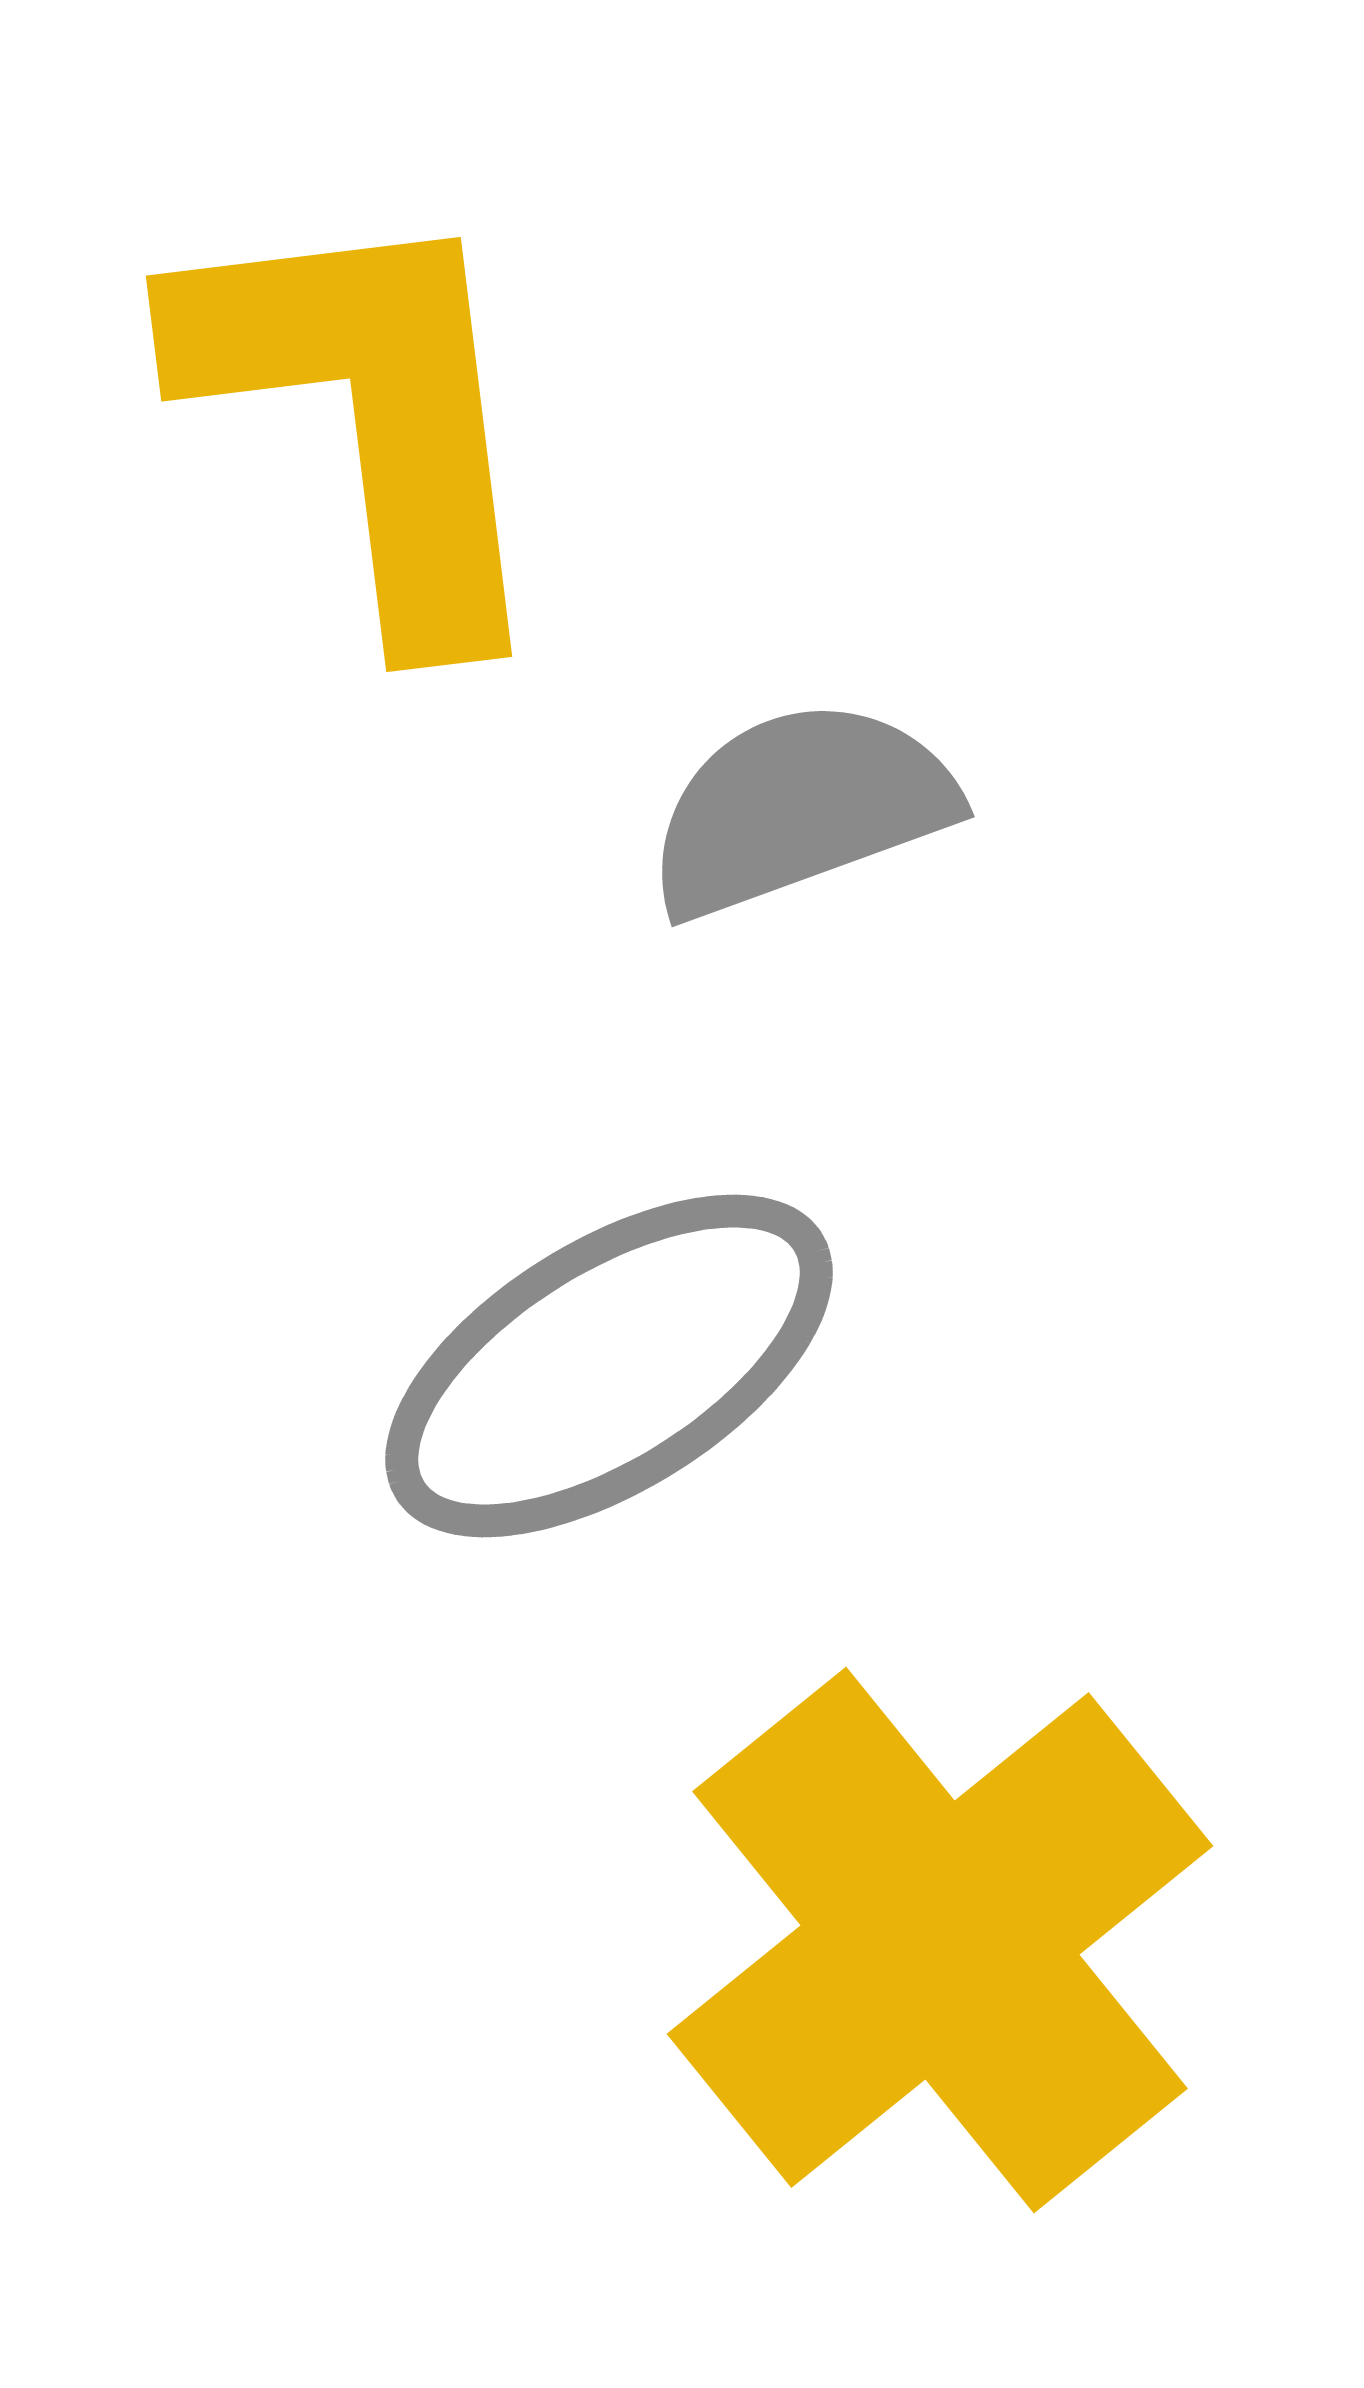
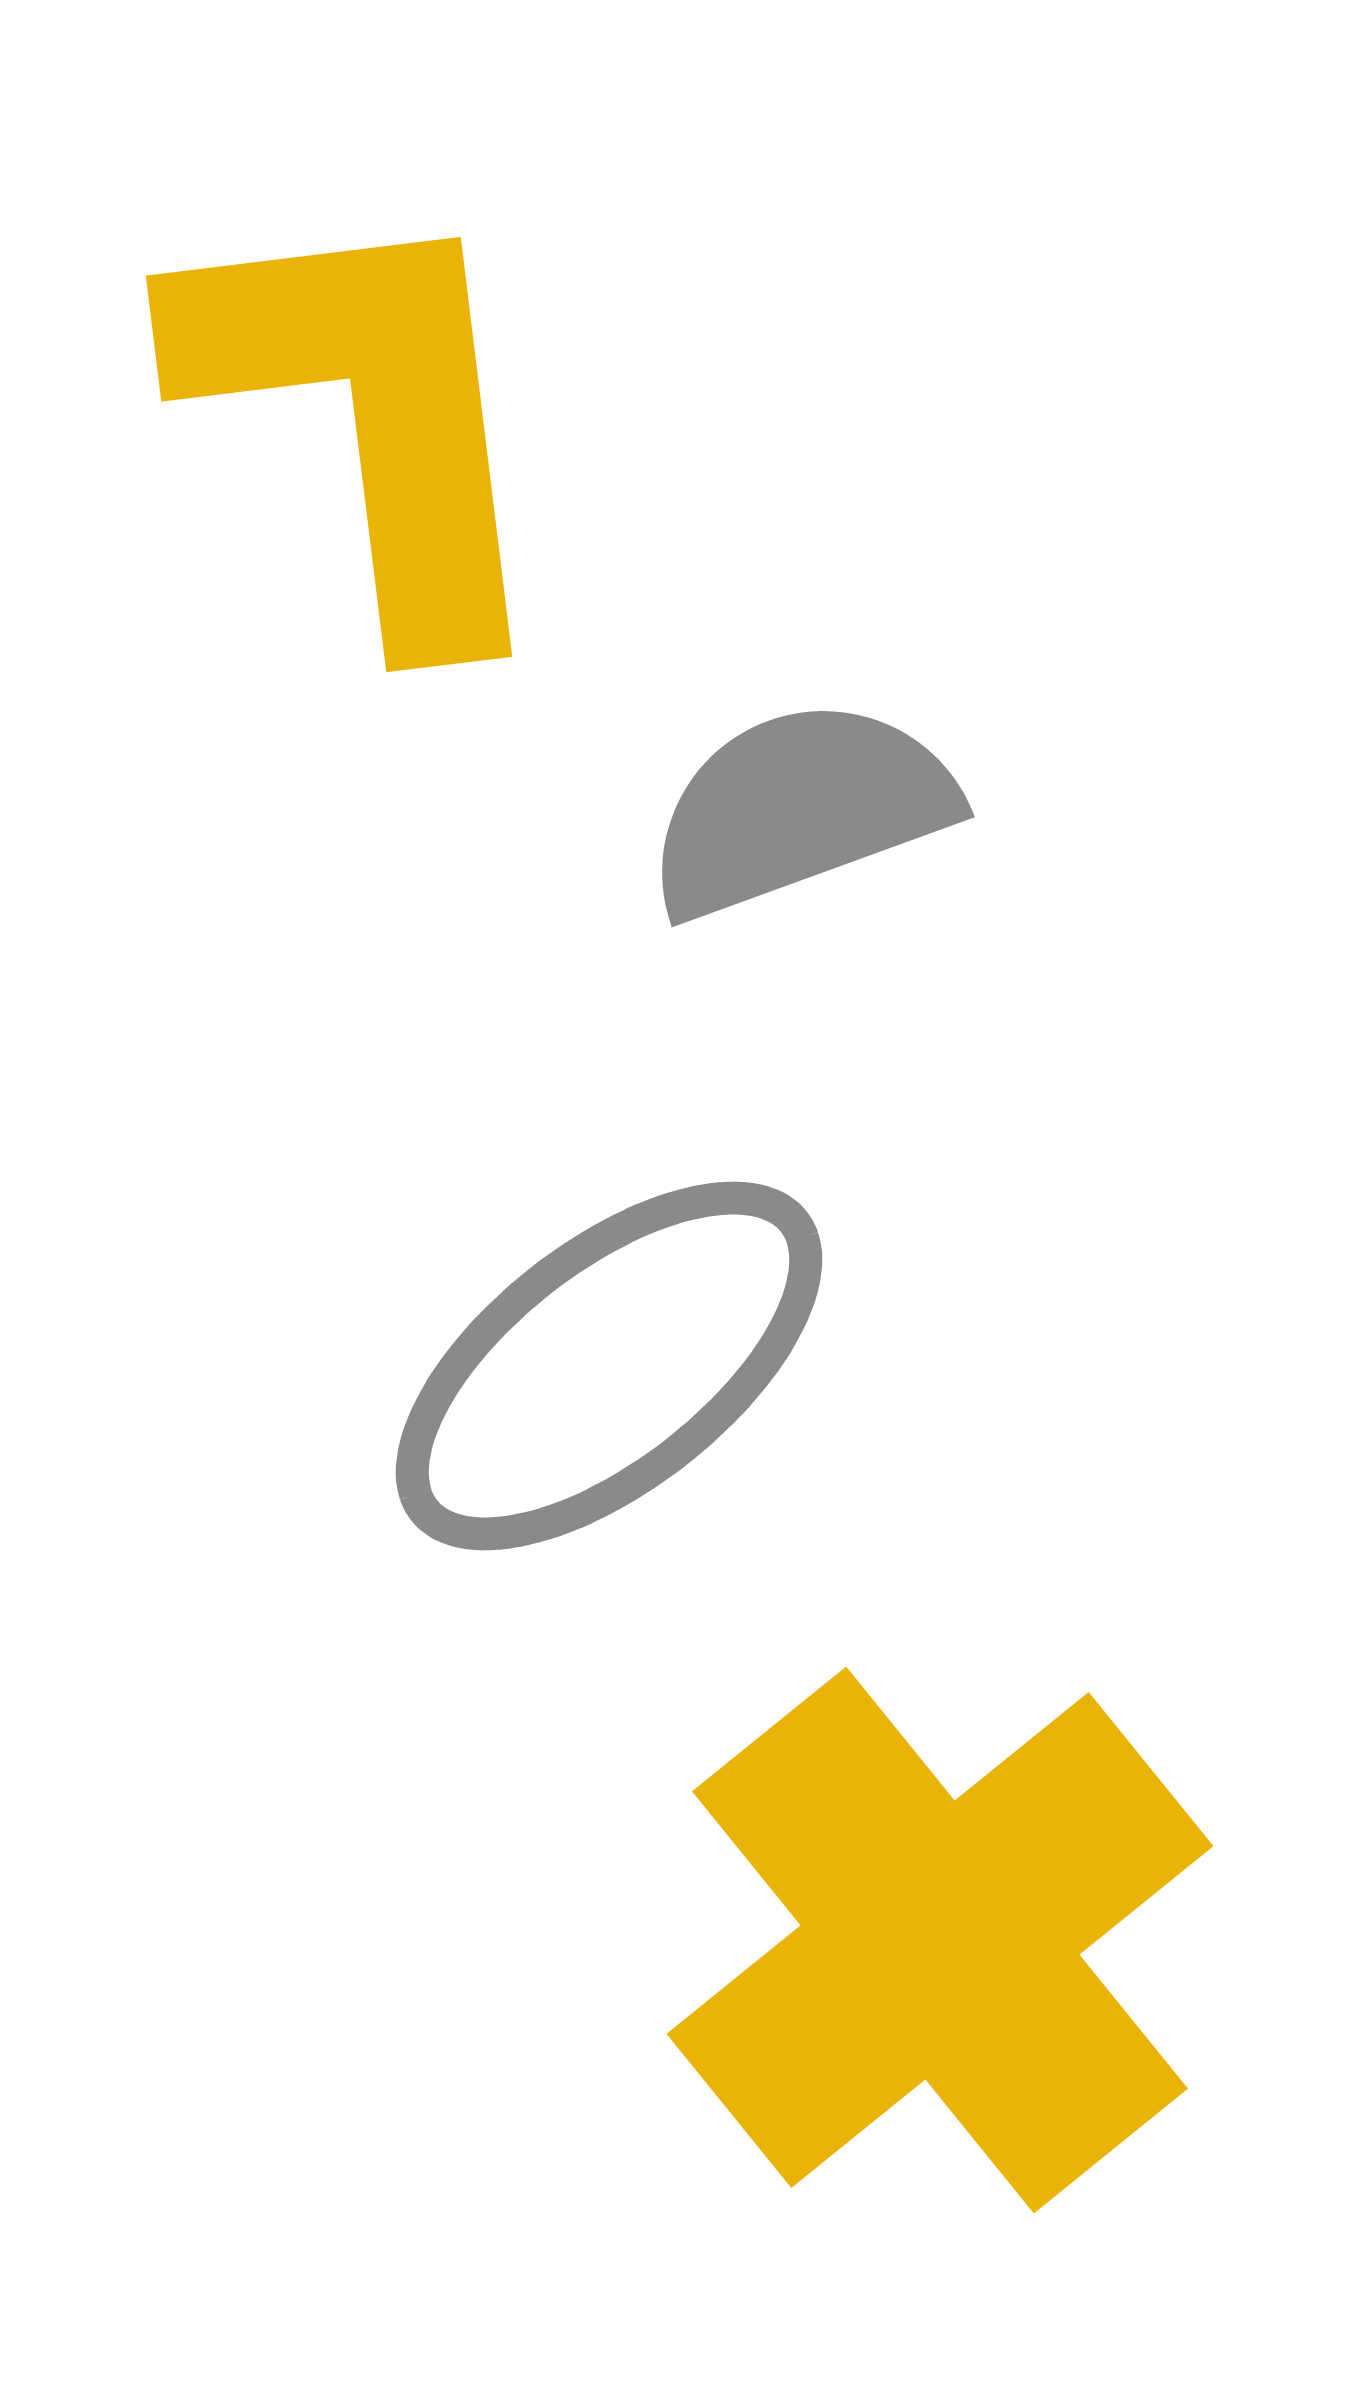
gray ellipse: rotated 6 degrees counterclockwise
